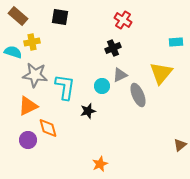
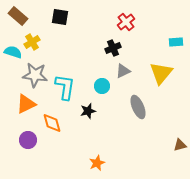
red cross: moved 3 px right, 2 px down; rotated 18 degrees clockwise
yellow cross: rotated 21 degrees counterclockwise
gray triangle: moved 3 px right, 4 px up
gray ellipse: moved 12 px down
orange triangle: moved 2 px left, 2 px up
orange diamond: moved 4 px right, 5 px up
brown triangle: rotated 24 degrees clockwise
orange star: moved 3 px left, 1 px up
